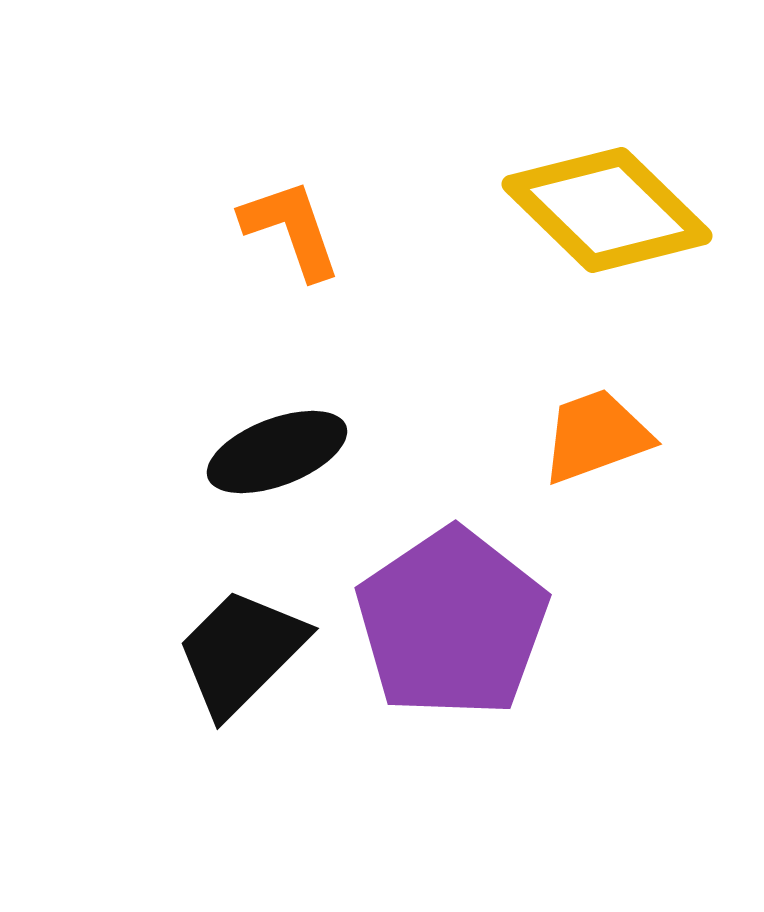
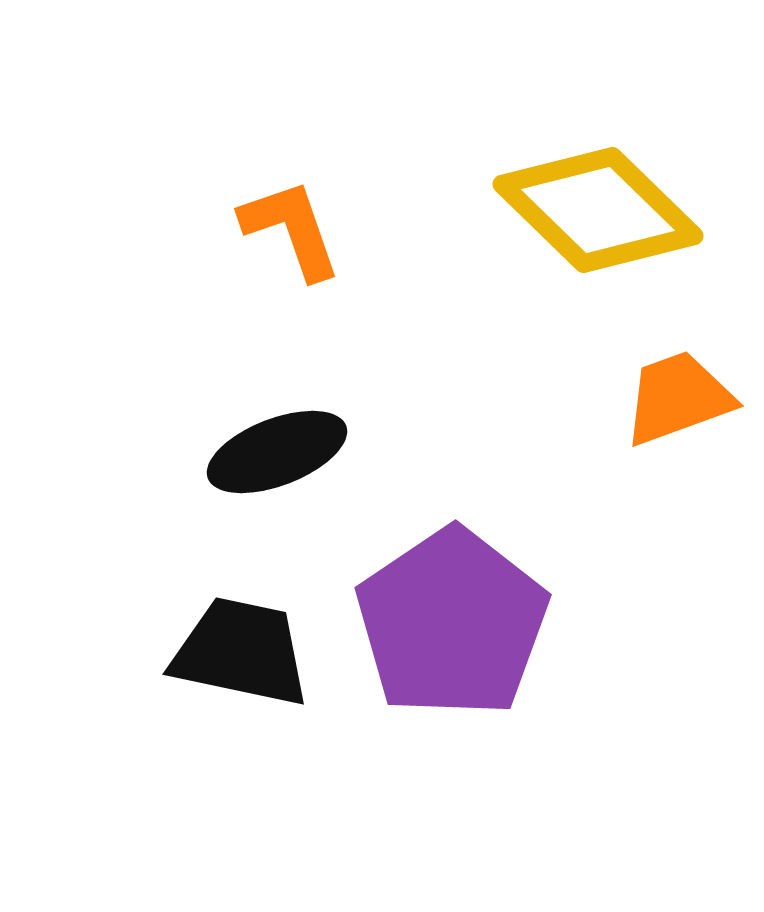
yellow diamond: moved 9 px left
orange trapezoid: moved 82 px right, 38 px up
black trapezoid: rotated 57 degrees clockwise
